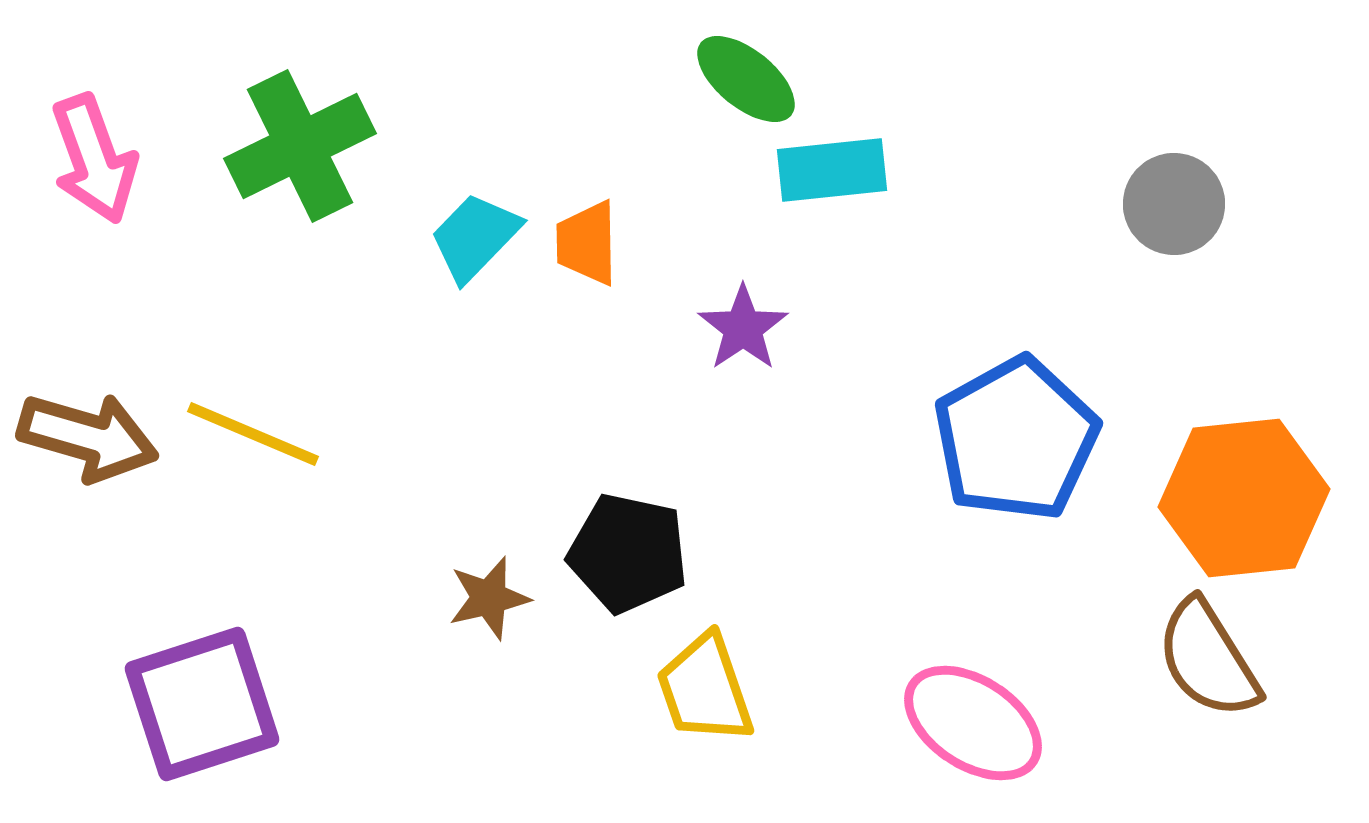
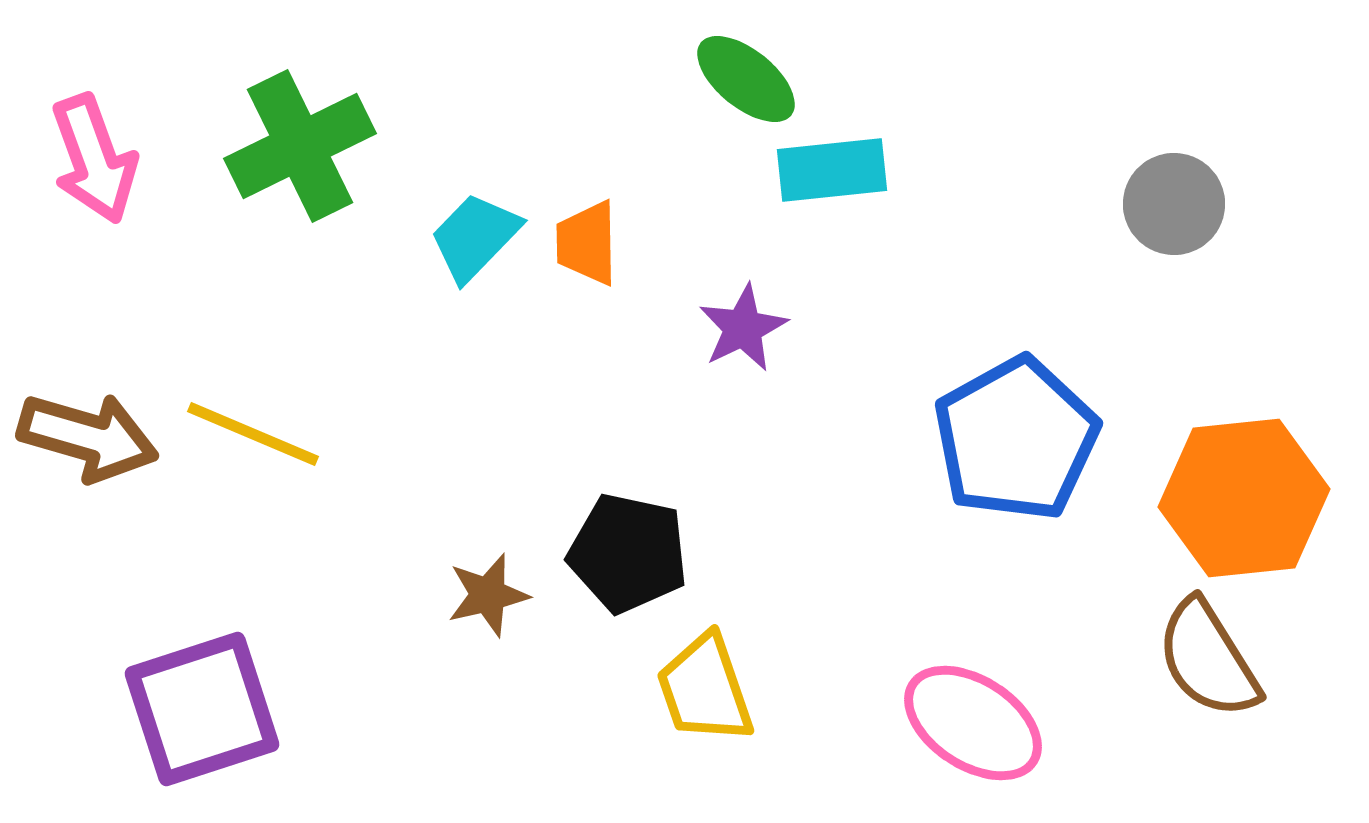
purple star: rotated 8 degrees clockwise
brown star: moved 1 px left, 3 px up
purple square: moved 5 px down
